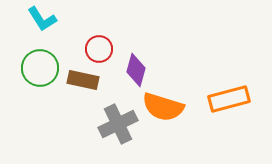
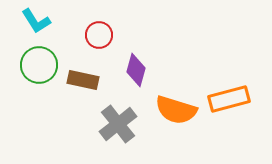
cyan L-shape: moved 6 px left, 2 px down
red circle: moved 14 px up
green circle: moved 1 px left, 3 px up
orange semicircle: moved 13 px right, 3 px down
gray cross: rotated 12 degrees counterclockwise
